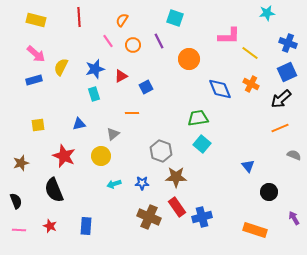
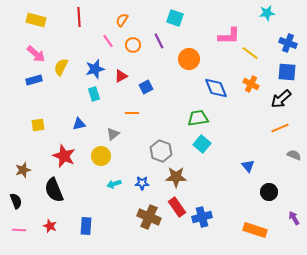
blue square at (287, 72): rotated 30 degrees clockwise
blue diamond at (220, 89): moved 4 px left, 1 px up
brown star at (21, 163): moved 2 px right, 7 px down
